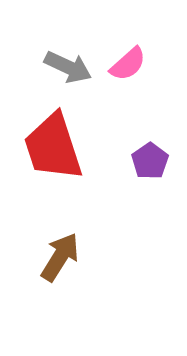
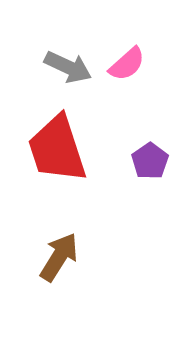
pink semicircle: moved 1 px left
red trapezoid: moved 4 px right, 2 px down
brown arrow: moved 1 px left
